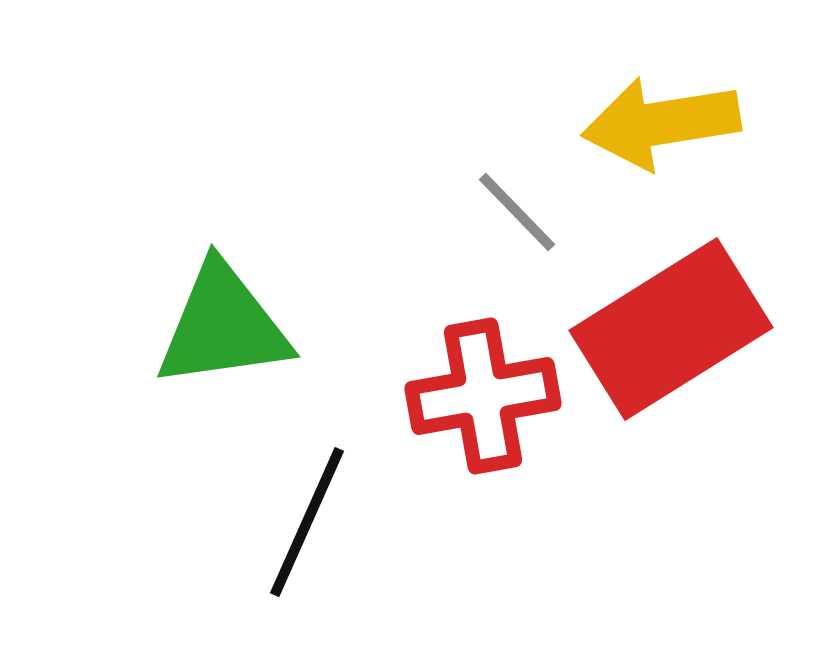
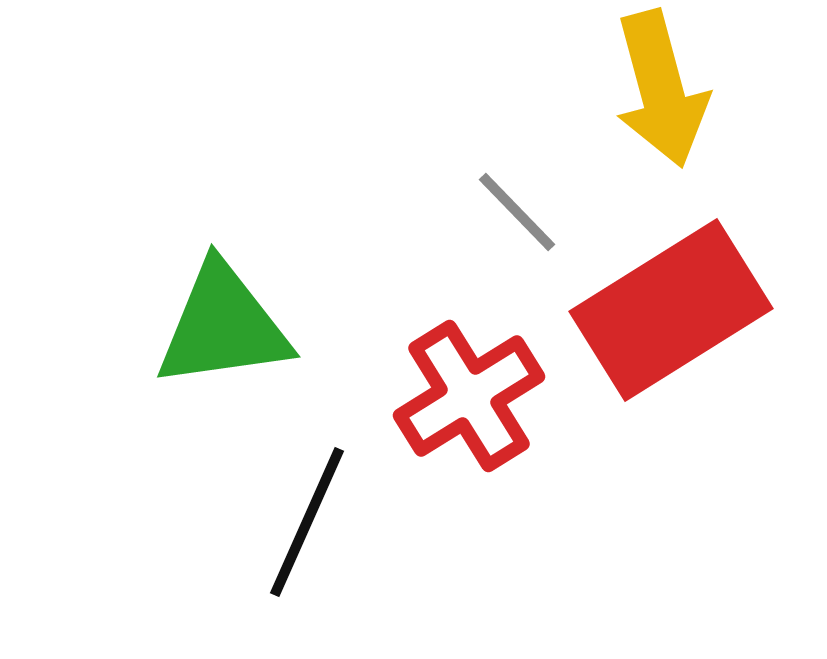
yellow arrow: moved 34 px up; rotated 96 degrees counterclockwise
red rectangle: moved 19 px up
red cross: moved 14 px left; rotated 22 degrees counterclockwise
